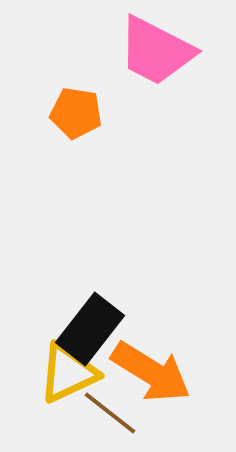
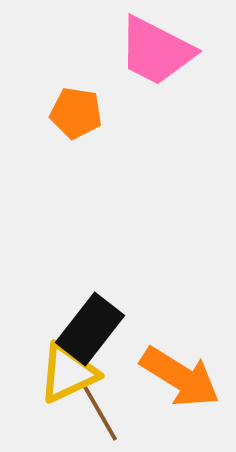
orange arrow: moved 29 px right, 5 px down
brown line: moved 10 px left; rotated 22 degrees clockwise
